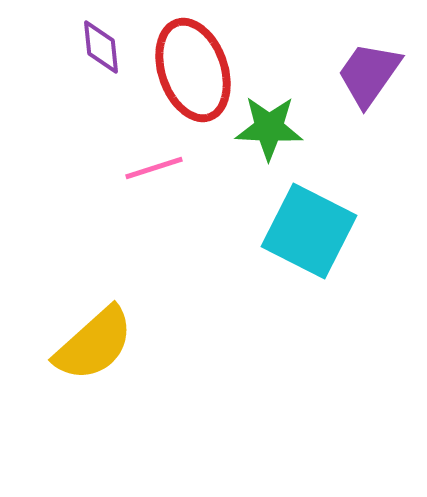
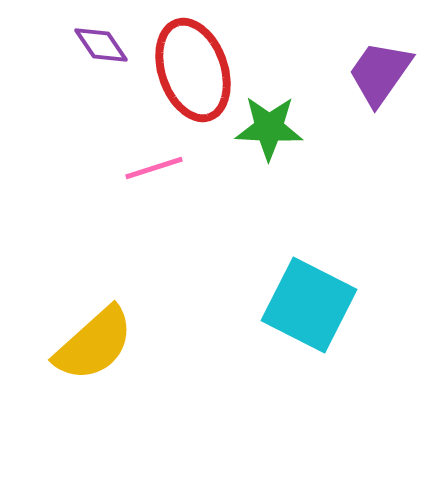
purple diamond: moved 2 px up; rotated 28 degrees counterclockwise
purple trapezoid: moved 11 px right, 1 px up
cyan square: moved 74 px down
